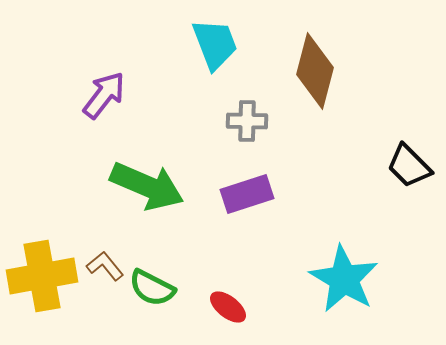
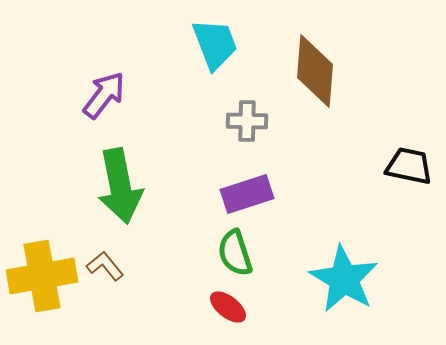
brown diamond: rotated 10 degrees counterclockwise
black trapezoid: rotated 147 degrees clockwise
green arrow: moved 27 px left; rotated 56 degrees clockwise
green semicircle: moved 83 px right, 35 px up; rotated 45 degrees clockwise
